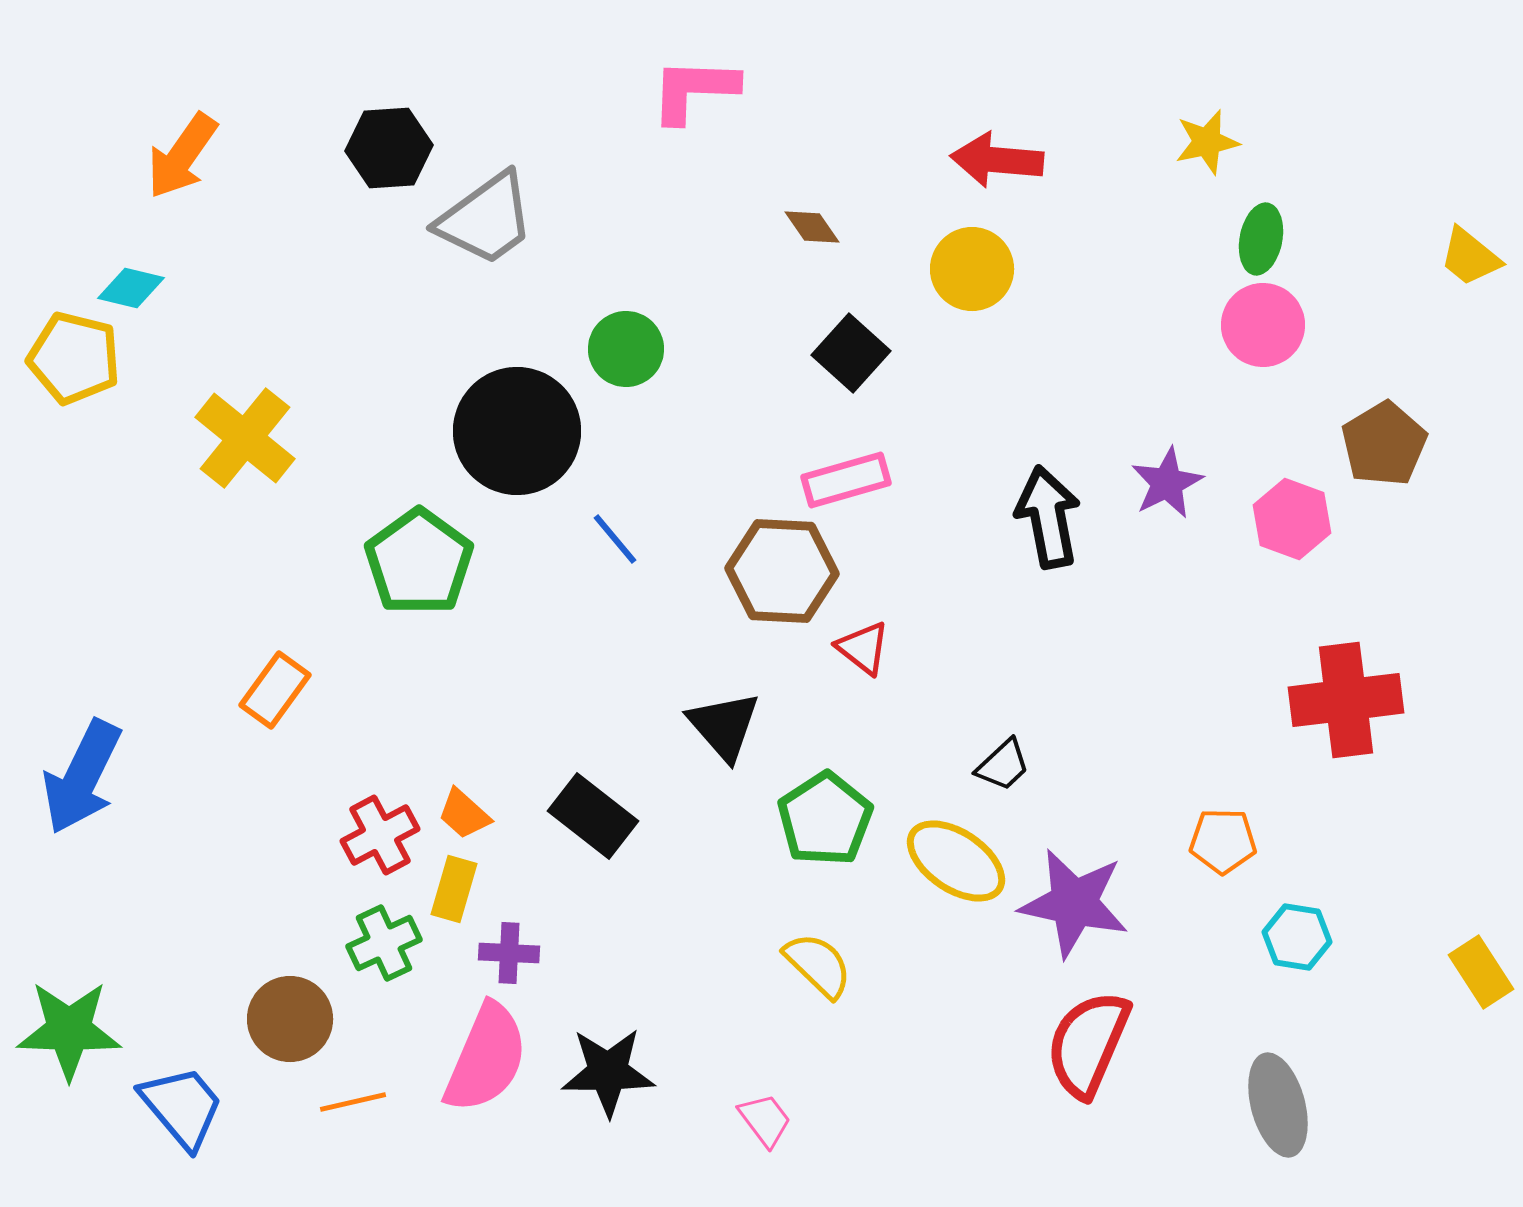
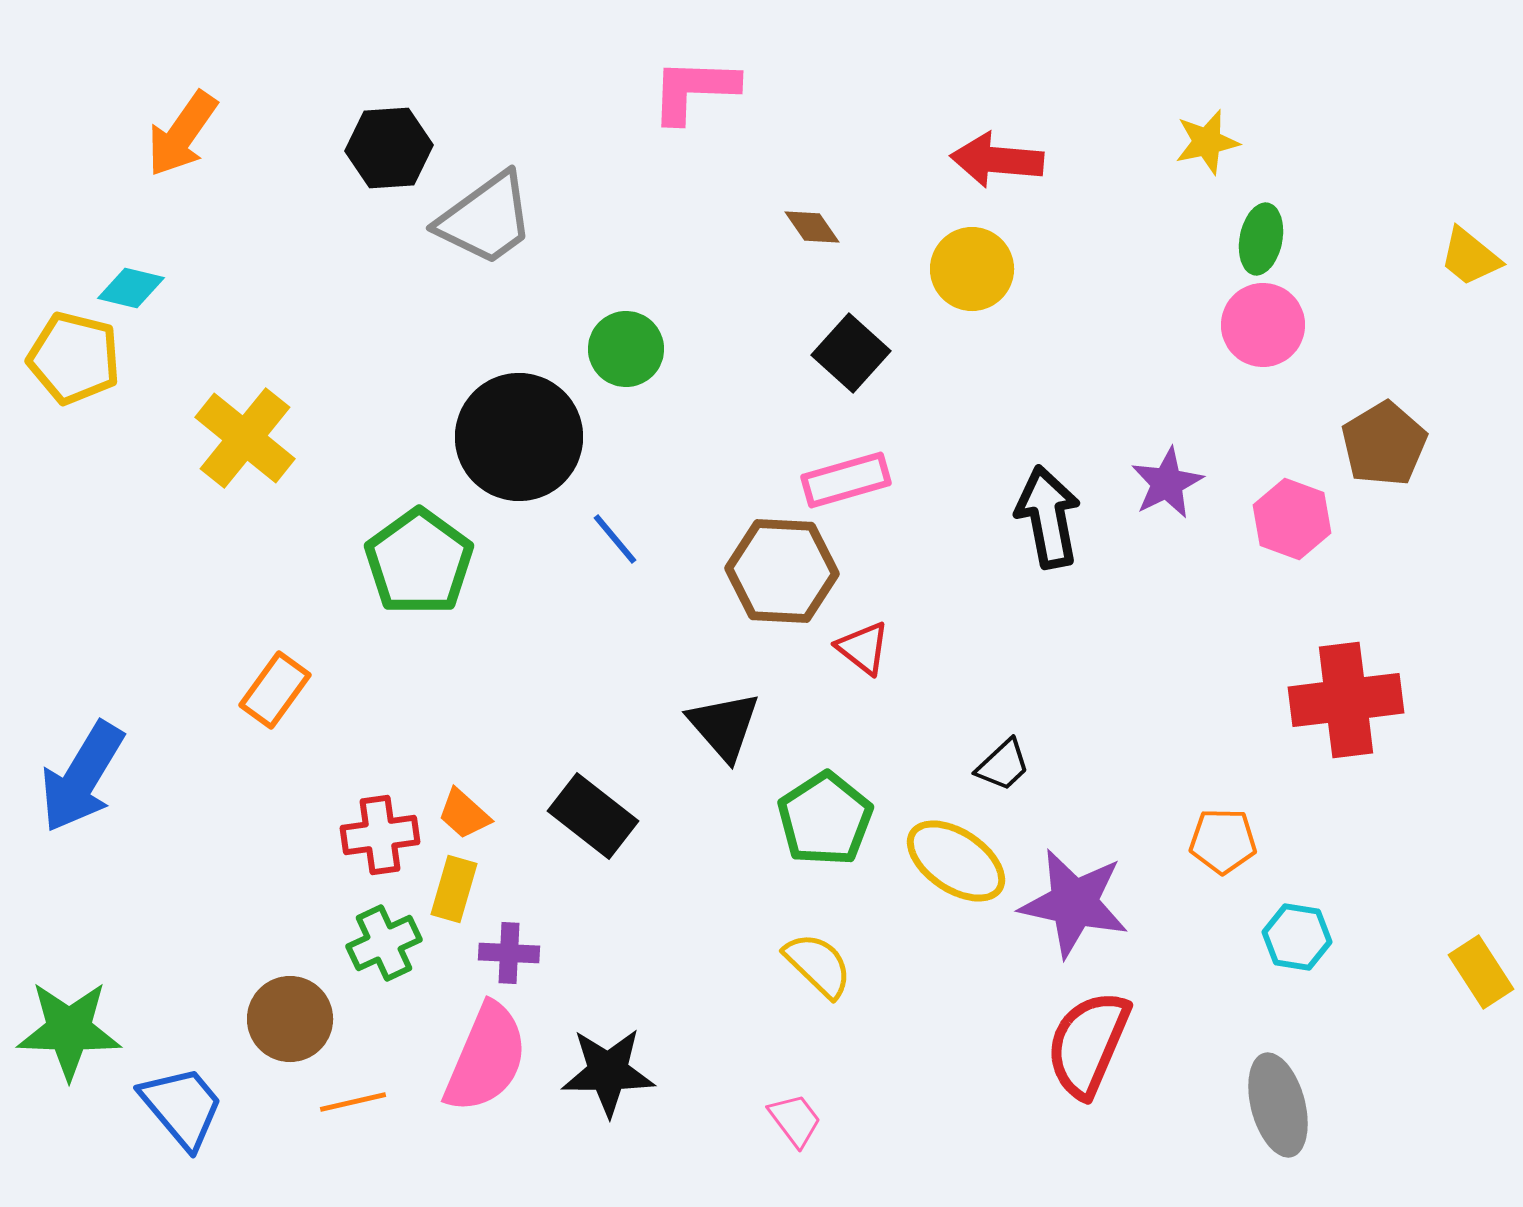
orange arrow at (182, 156): moved 22 px up
black circle at (517, 431): moved 2 px right, 6 px down
blue arrow at (82, 777): rotated 5 degrees clockwise
red cross at (380, 835): rotated 20 degrees clockwise
pink trapezoid at (765, 1120): moved 30 px right
